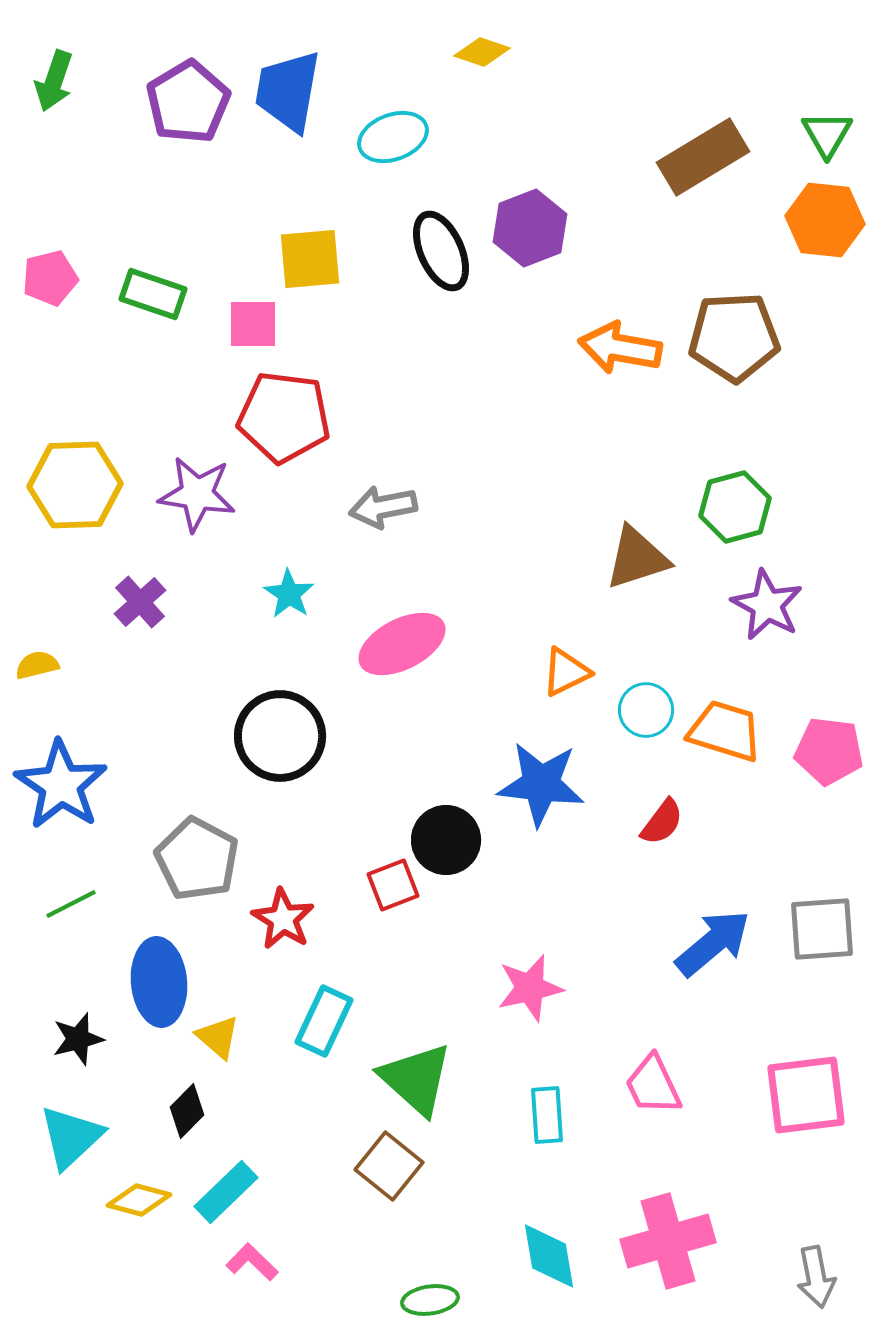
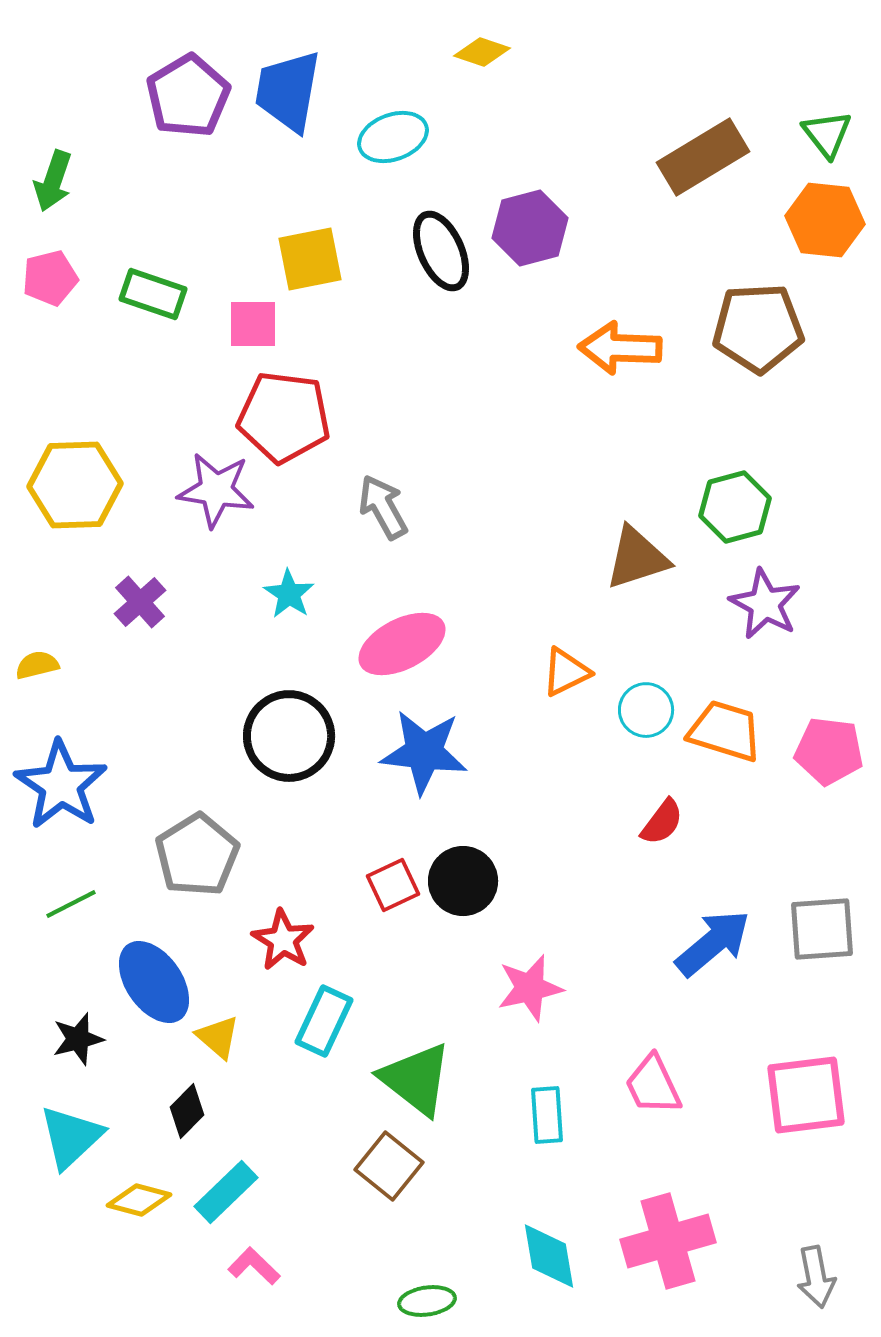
green arrow at (54, 81): moved 1 px left, 100 px down
purple pentagon at (188, 102): moved 6 px up
green triangle at (827, 134): rotated 8 degrees counterclockwise
purple hexagon at (530, 228): rotated 6 degrees clockwise
yellow square at (310, 259): rotated 6 degrees counterclockwise
brown pentagon at (734, 337): moved 24 px right, 9 px up
orange arrow at (620, 348): rotated 8 degrees counterclockwise
purple star at (197, 494): moved 19 px right, 4 px up
gray arrow at (383, 507): rotated 72 degrees clockwise
purple star at (767, 605): moved 2 px left, 1 px up
black circle at (280, 736): moved 9 px right
blue star at (541, 784): moved 117 px left, 32 px up
black circle at (446, 840): moved 17 px right, 41 px down
gray pentagon at (197, 859): moved 4 px up; rotated 12 degrees clockwise
red square at (393, 885): rotated 4 degrees counterclockwise
red star at (283, 919): moved 21 px down
blue ellipse at (159, 982): moved 5 px left; rotated 30 degrees counterclockwise
green triangle at (416, 1079): rotated 4 degrees counterclockwise
pink L-shape at (252, 1262): moved 2 px right, 4 px down
green ellipse at (430, 1300): moved 3 px left, 1 px down
